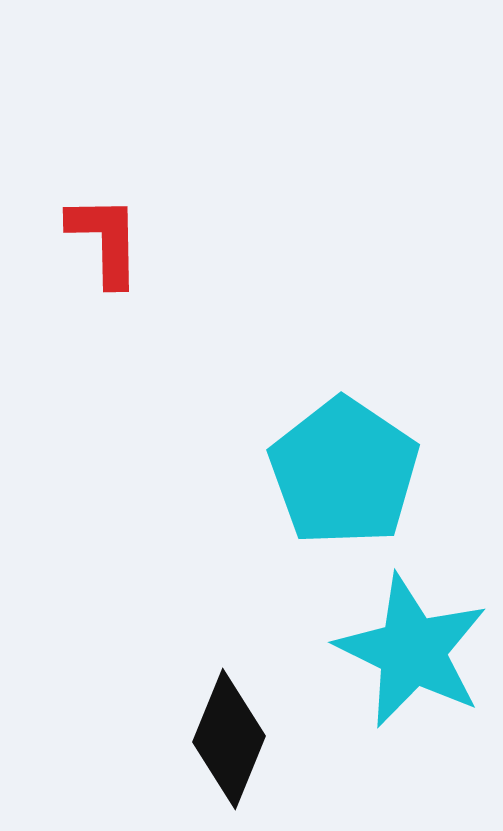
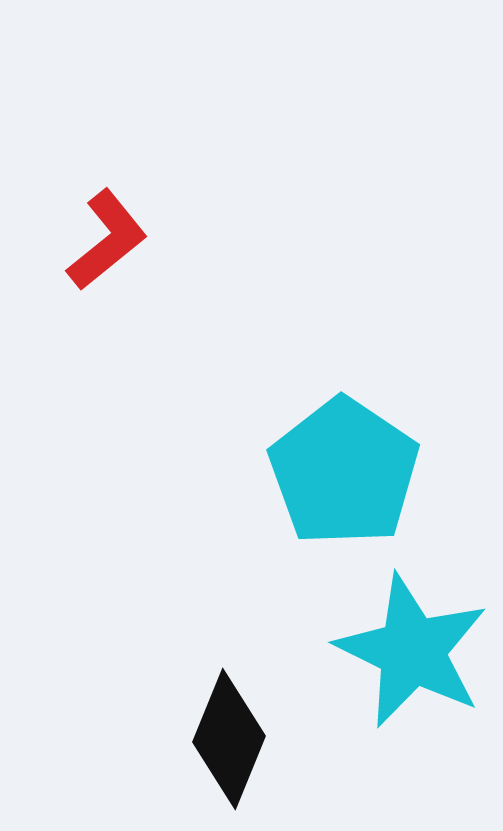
red L-shape: moved 2 px right; rotated 52 degrees clockwise
